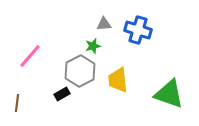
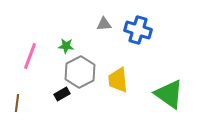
green star: moved 27 px left; rotated 21 degrees clockwise
pink line: rotated 20 degrees counterclockwise
gray hexagon: moved 1 px down
green triangle: rotated 16 degrees clockwise
